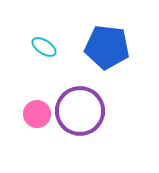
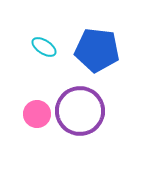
blue pentagon: moved 10 px left, 3 px down
